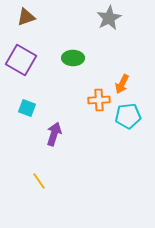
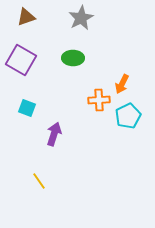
gray star: moved 28 px left
cyan pentagon: rotated 20 degrees counterclockwise
